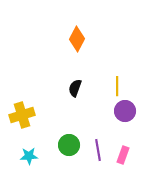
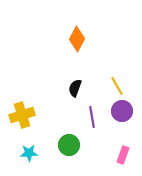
yellow line: rotated 30 degrees counterclockwise
purple circle: moved 3 px left
purple line: moved 6 px left, 33 px up
cyan star: moved 3 px up
